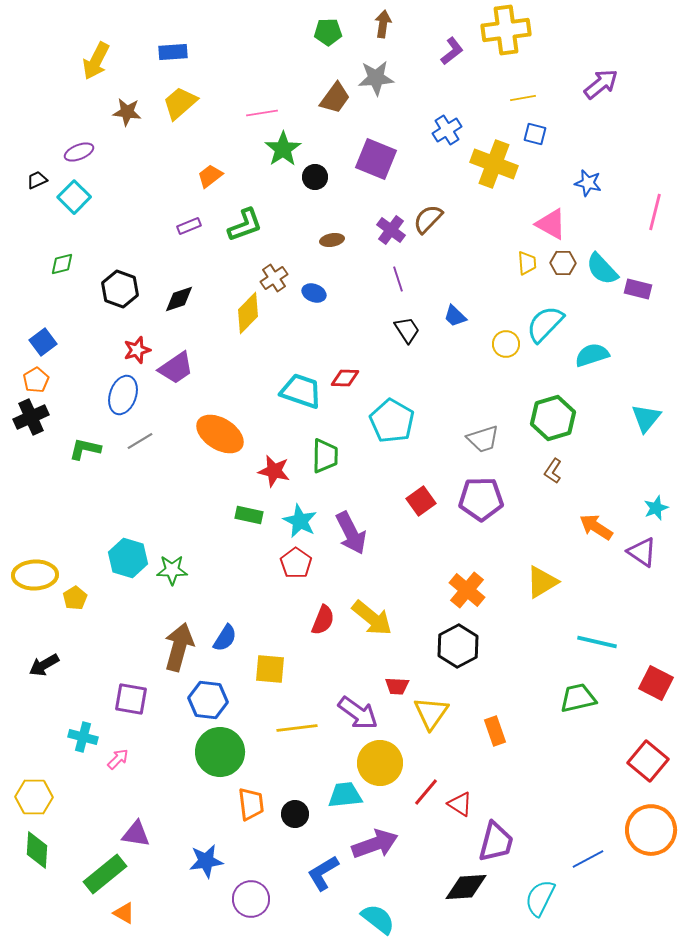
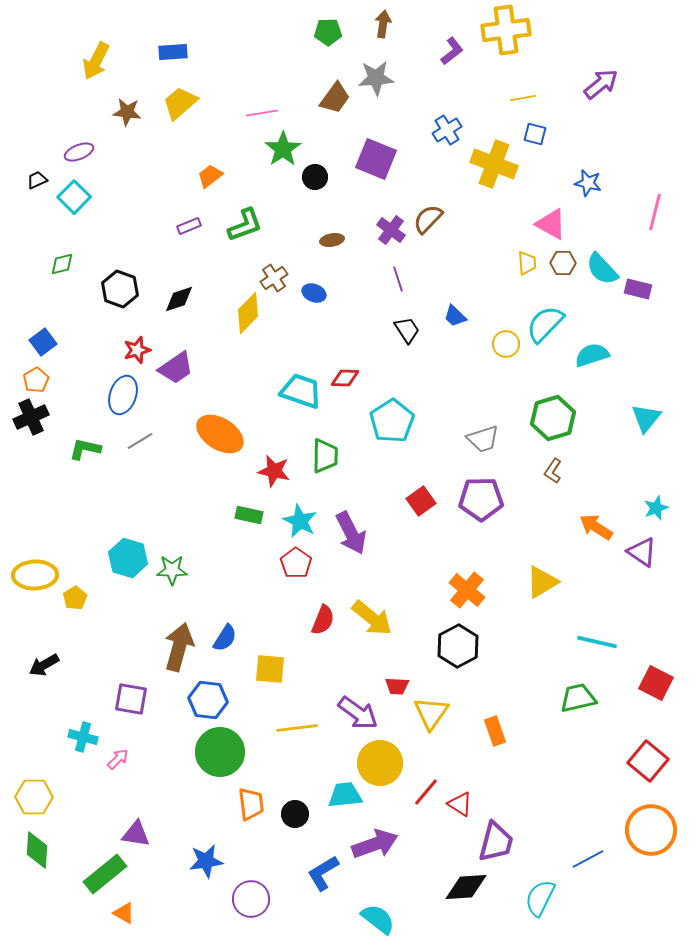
cyan pentagon at (392, 421): rotated 9 degrees clockwise
